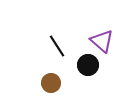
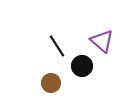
black circle: moved 6 px left, 1 px down
